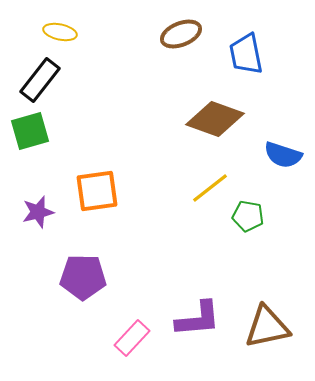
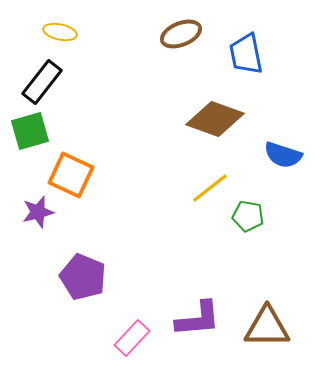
black rectangle: moved 2 px right, 2 px down
orange square: moved 26 px left, 16 px up; rotated 33 degrees clockwise
purple pentagon: rotated 21 degrees clockwise
brown triangle: rotated 12 degrees clockwise
